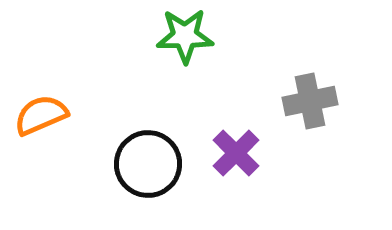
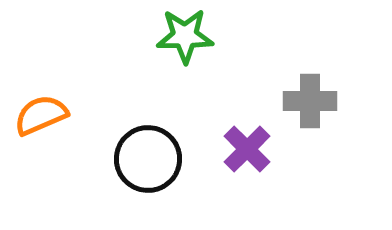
gray cross: rotated 12 degrees clockwise
purple cross: moved 11 px right, 4 px up
black circle: moved 5 px up
